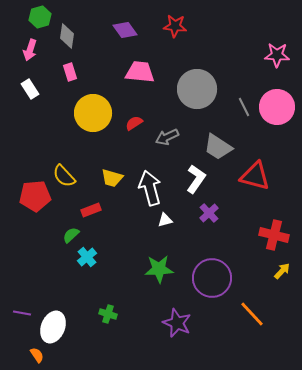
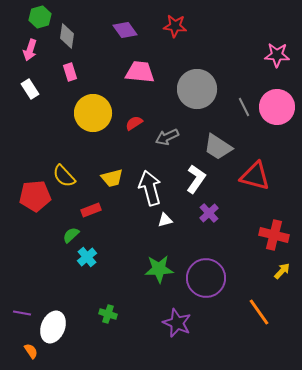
yellow trapezoid: rotated 30 degrees counterclockwise
purple circle: moved 6 px left
orange line: moved 7 px right, 2 px up; rotated 8 degrees clockwise
orange semicircle: moved 6 px left, 4 px up
